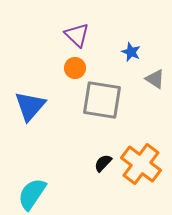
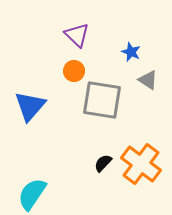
orange circle: moved 1 px left, 3 px down
gray triangle: moved 7 px left, 1 px down
